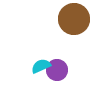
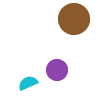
cyan semicircle: moved 13 px left, 17 px down
